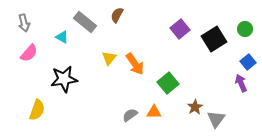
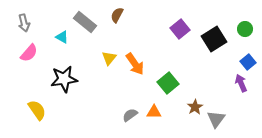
yellow semicircle: rotated 55 degrees counterclockwise
